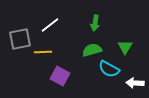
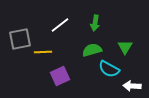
white line: moved 10 px right
purple square: rotated 36 degrees clockwise
white arrow: moved 3 px left, 3 px down
